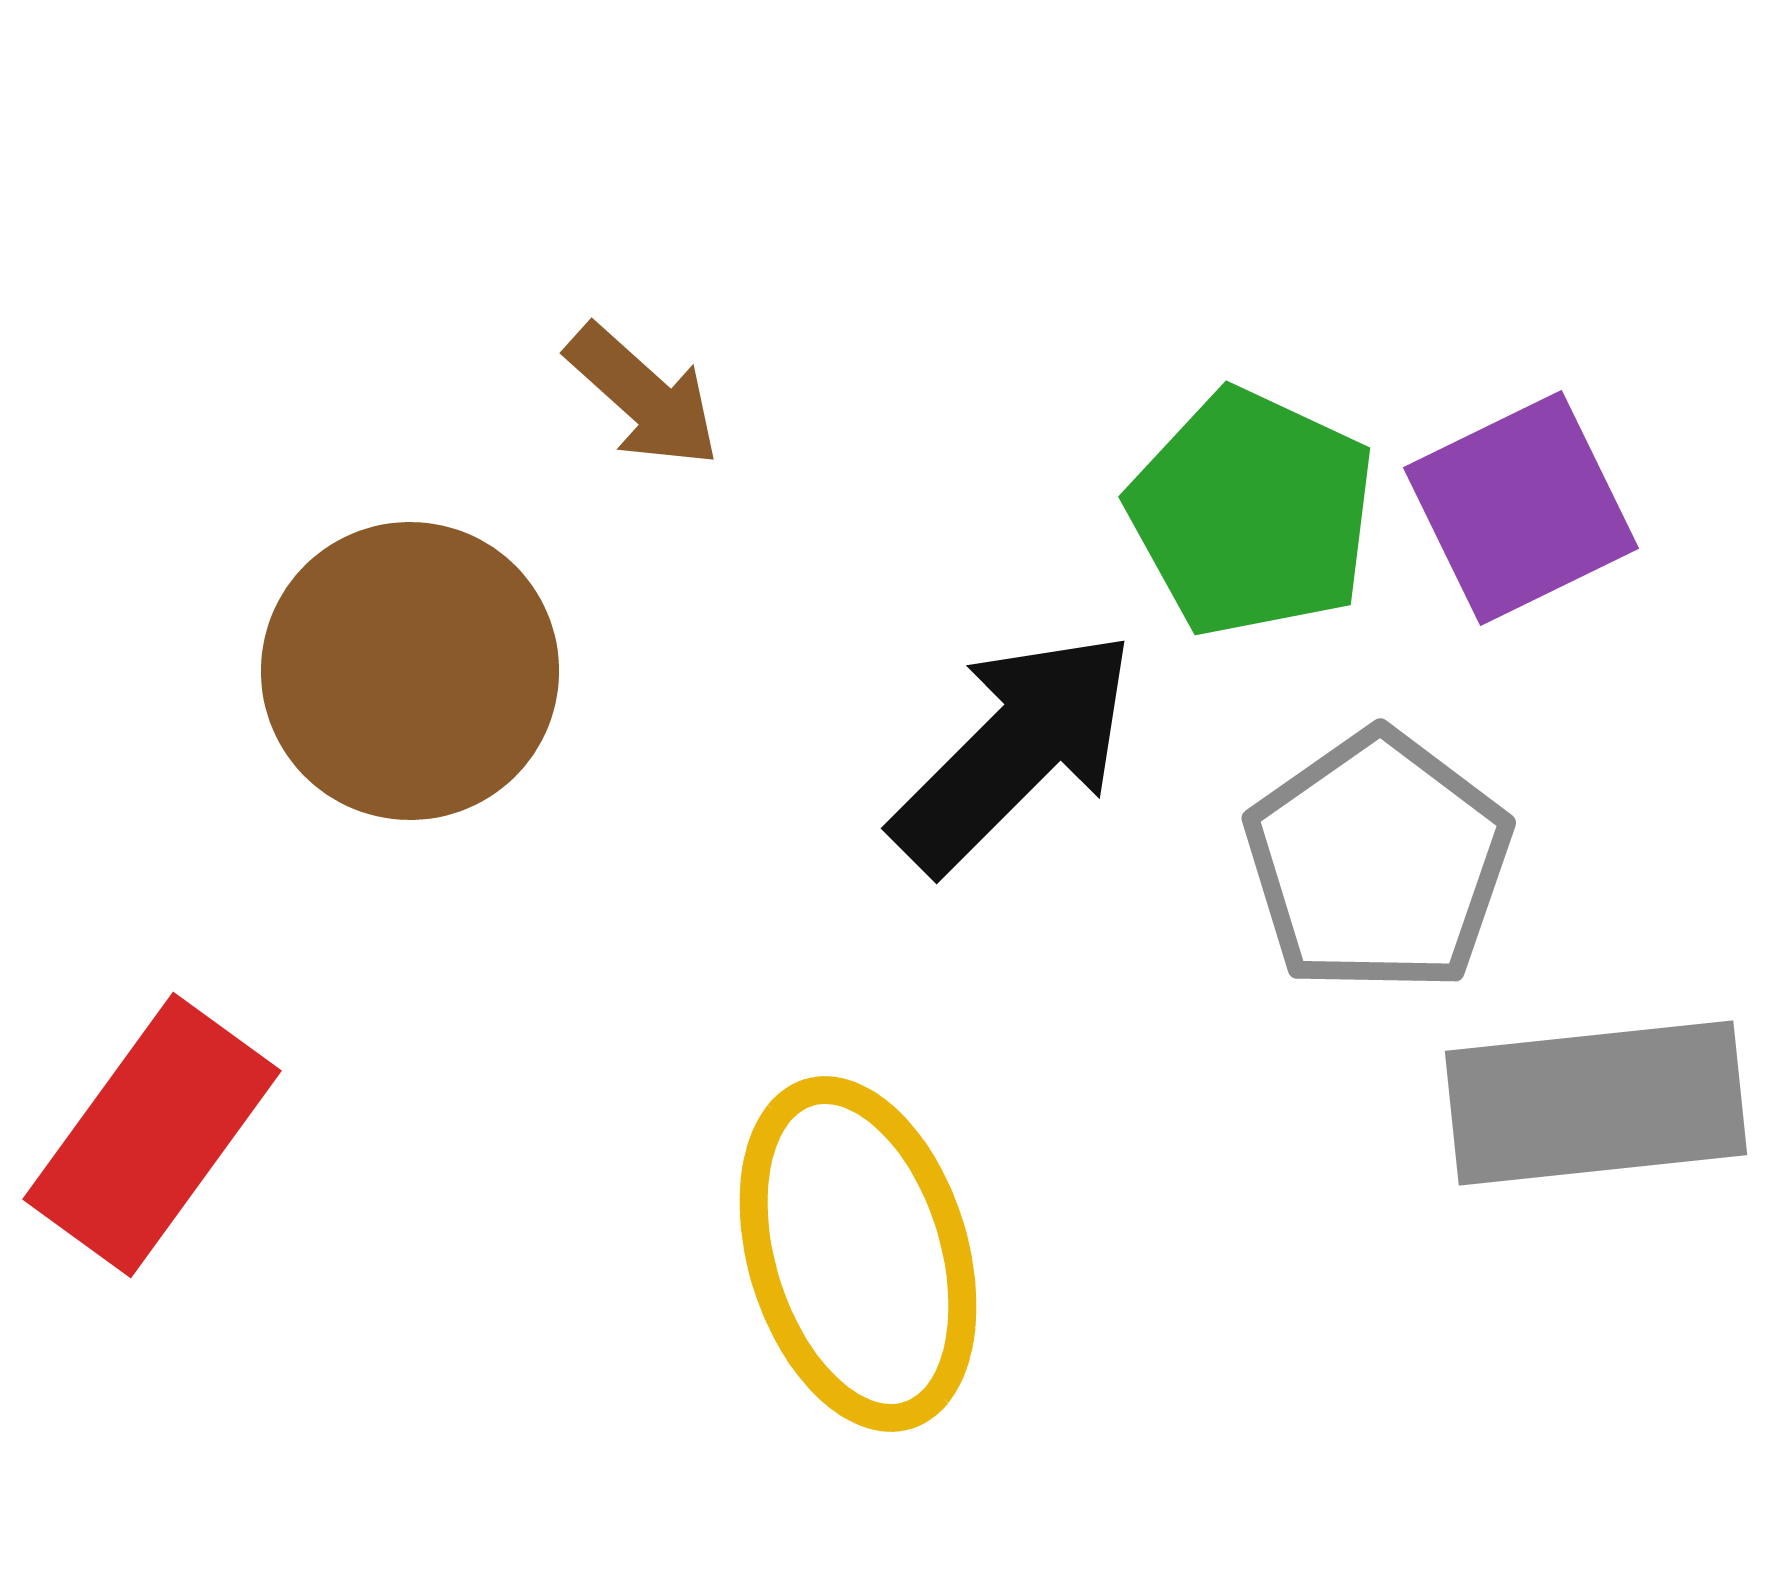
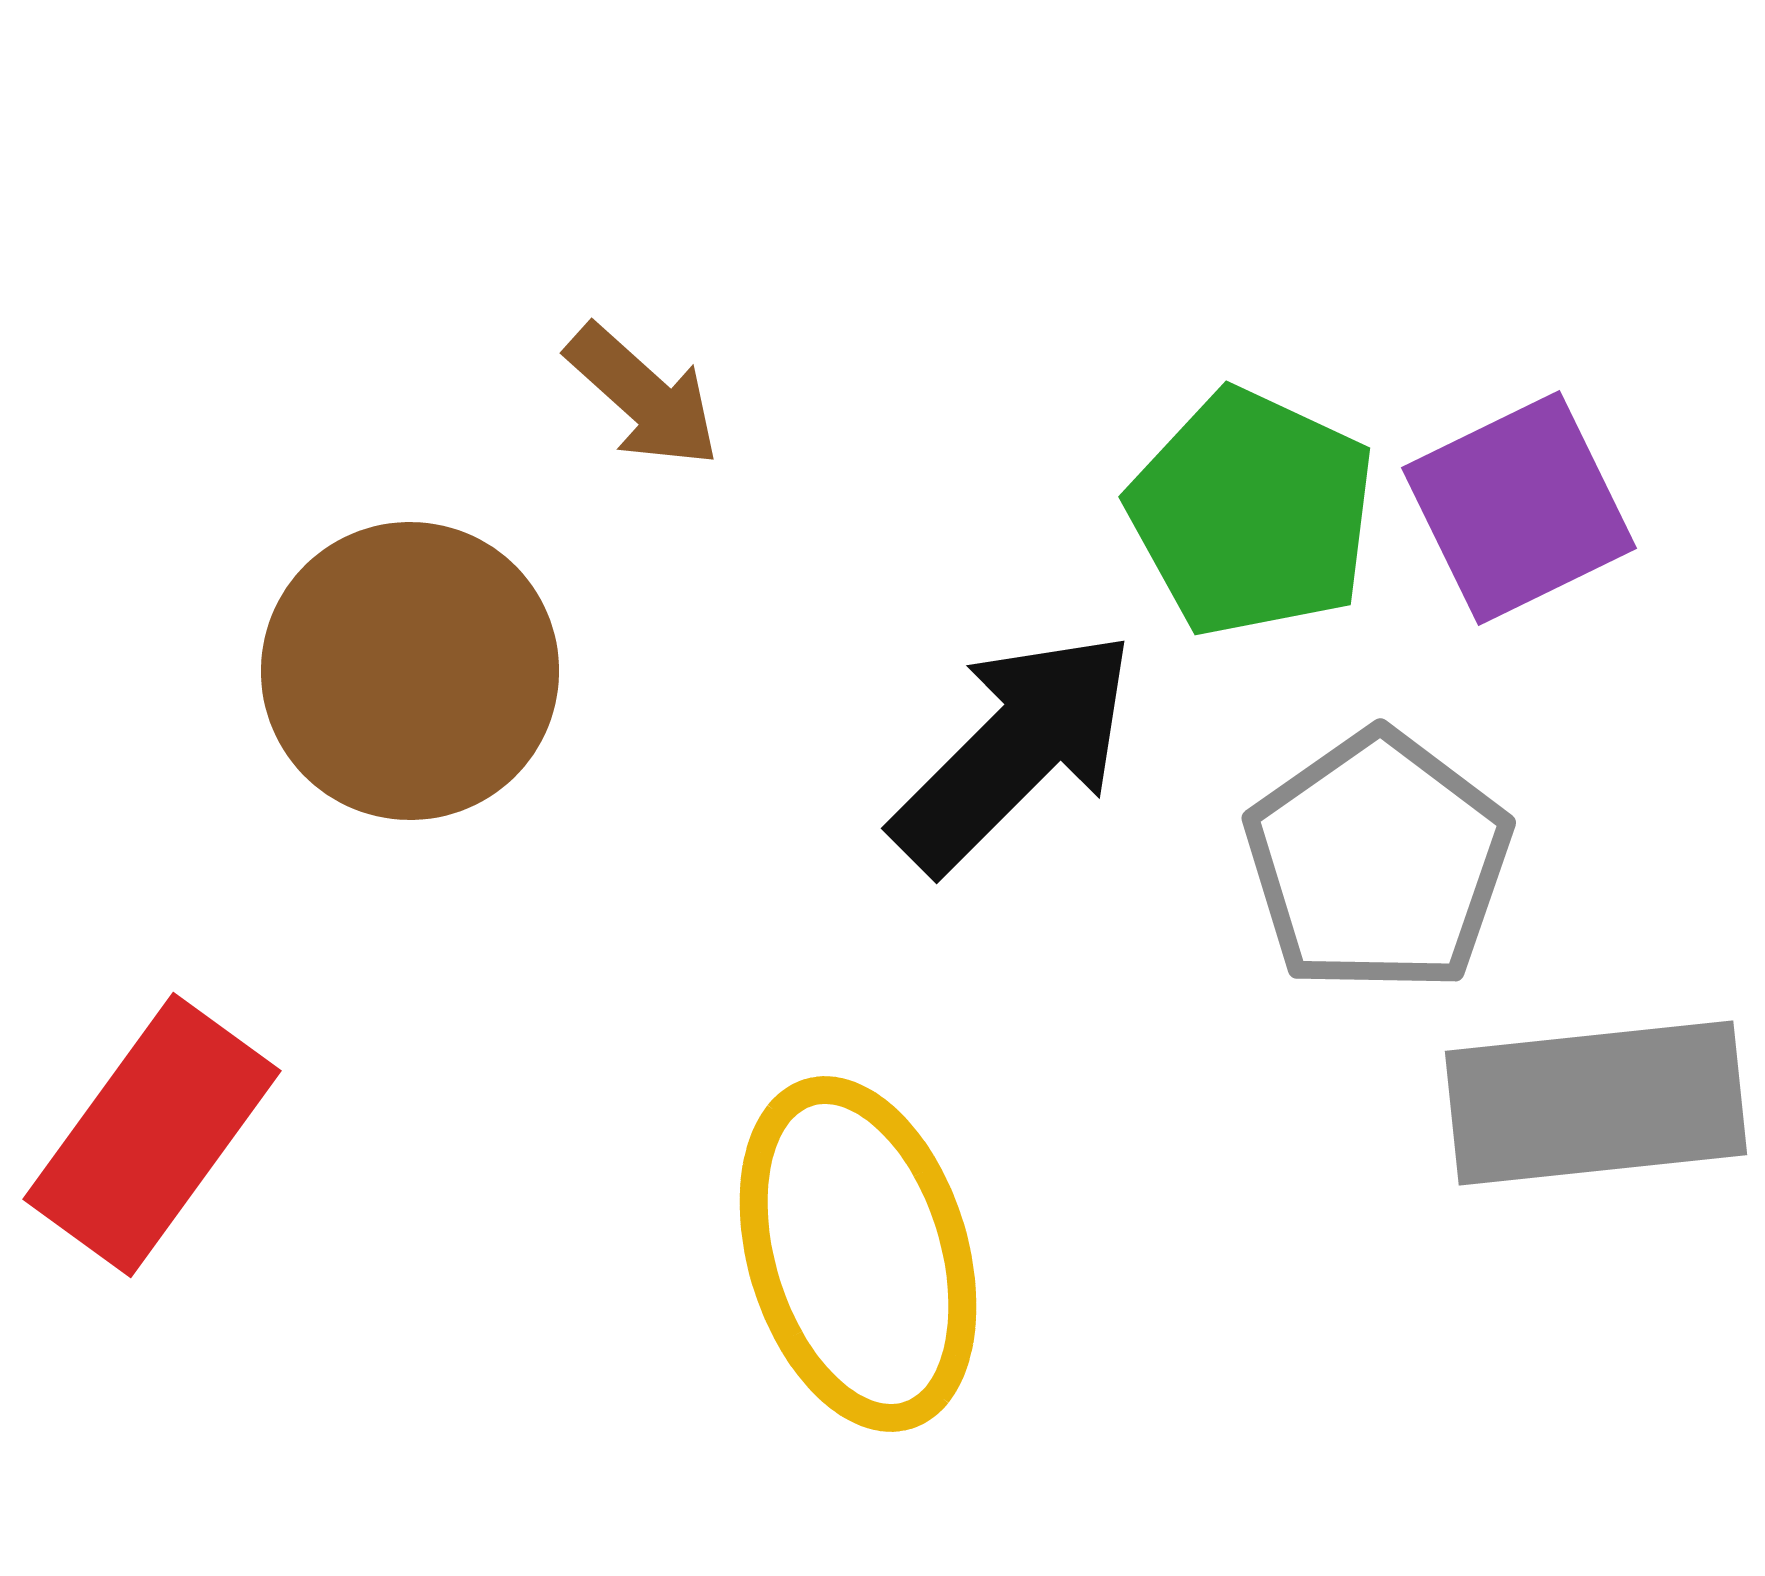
purple square: moved 2 px left
